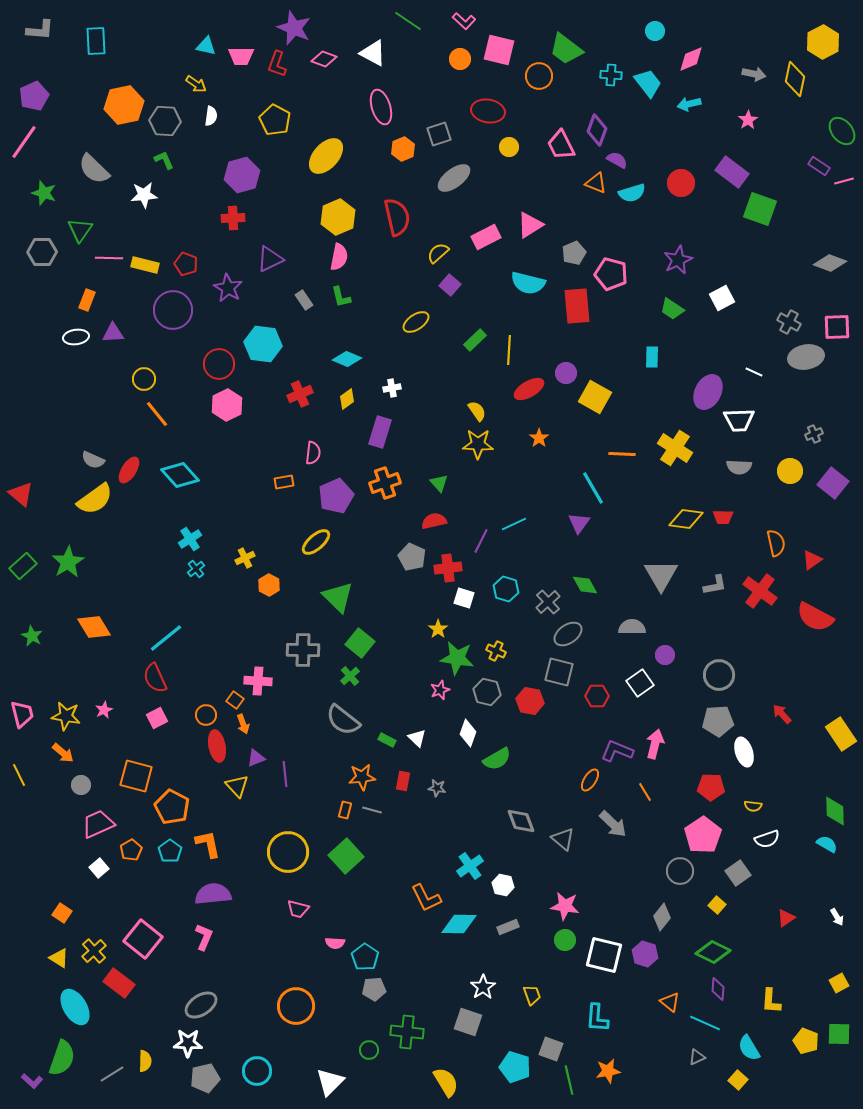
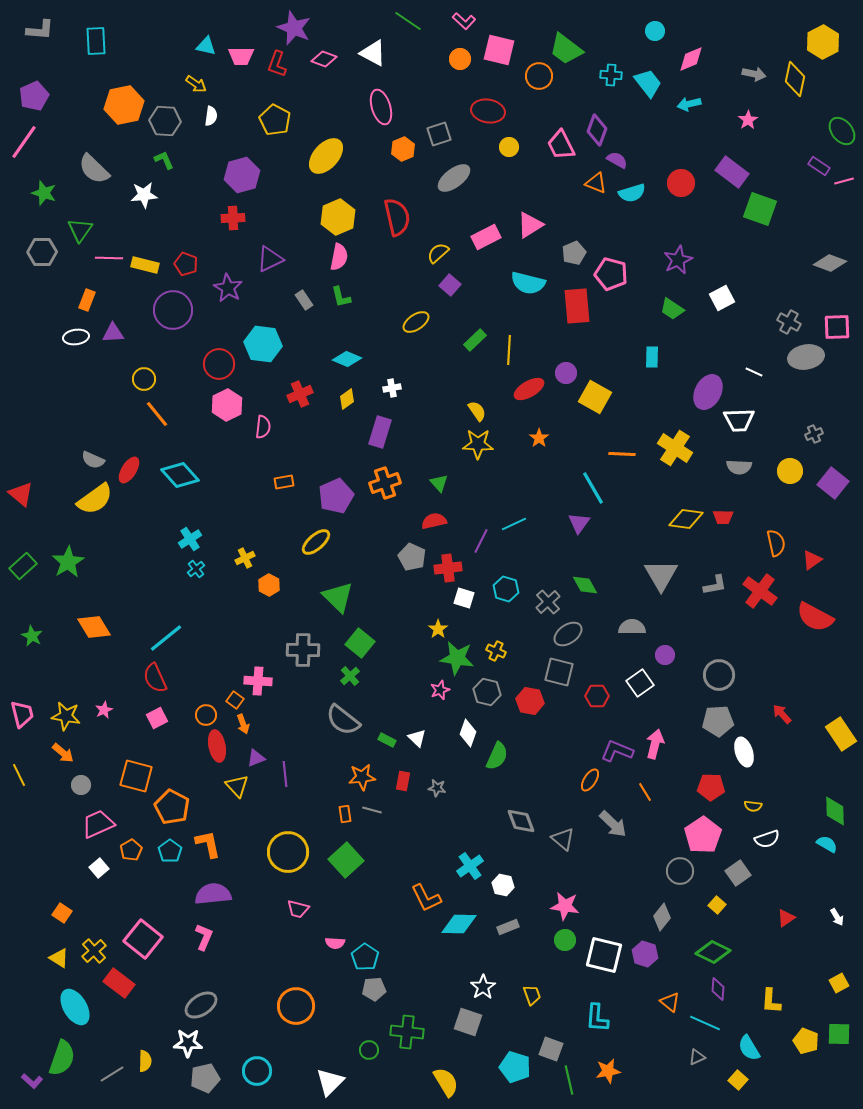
pink semicircle at (313, 453): moved 50 px left, 26 px up
green semicircle at (497, 759): moved 3 px up; rotated 36 degrees counterclockwise
orange rectangle at (345, 810): moved 4 px down; rotated 24 degrees counterclockwise
green square at (346, 856): moved 4 px down
